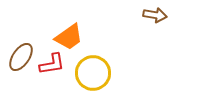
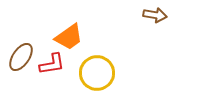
yellow circle: moved 4 px right
